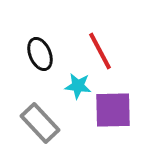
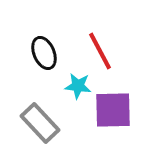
black ellipse: moved 4 px right, 1 px up
